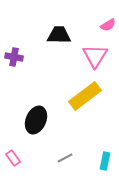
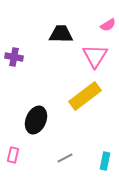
black trapezoid: moved 2 px right, 1 px up
pink rectangle: moved 3 px up; rotated 49 degrees clockwise
